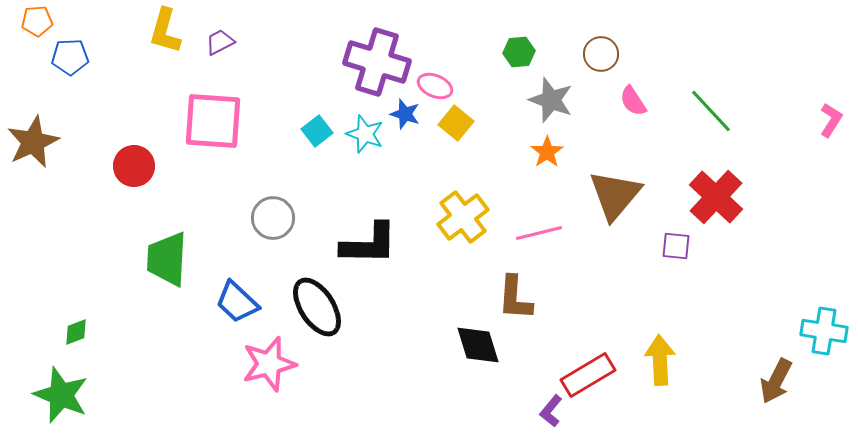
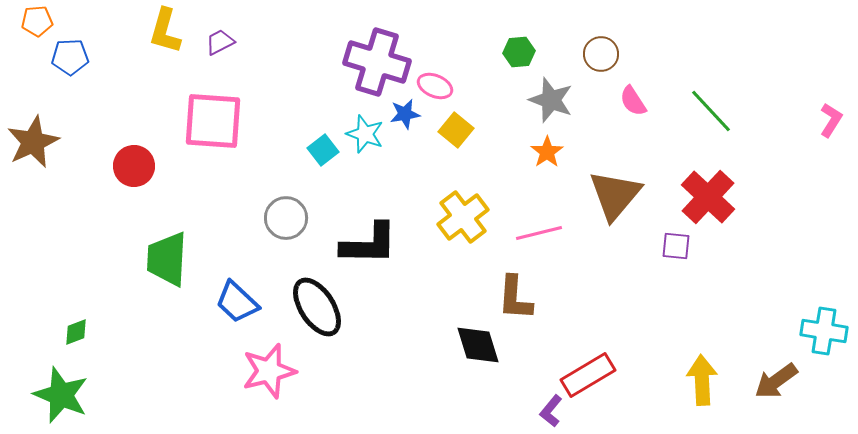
blue star: rotated 28 degrees counterclockwise
yellow square: moved 7 px down
cyan square: moved 6 px right, 19 px down
red cross: moved 8 px left
gray circle: moved 13 px right
yellow arrow: moved 42 px right, 20 px down
pink star: moved 7 px down
brown arrow: rotated 27 degrees clockwise
